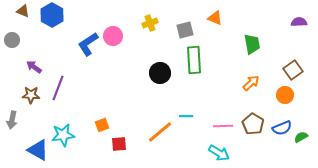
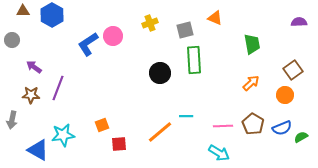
brown triangle: rotated 24 degrees counterclockwise
